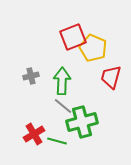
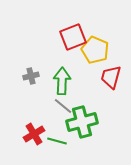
yellow pentagon: moved 2 px right, 2 px down
